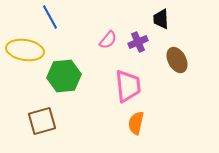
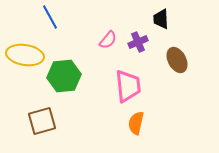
yellow ellipse: moved 5 px down
